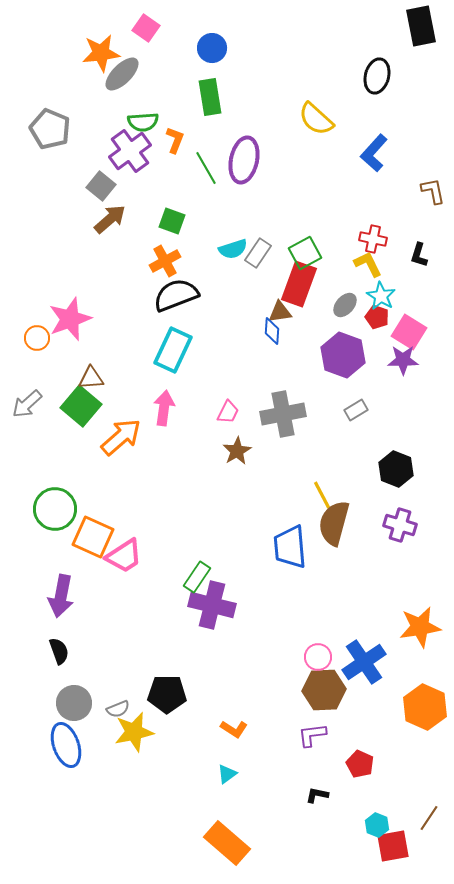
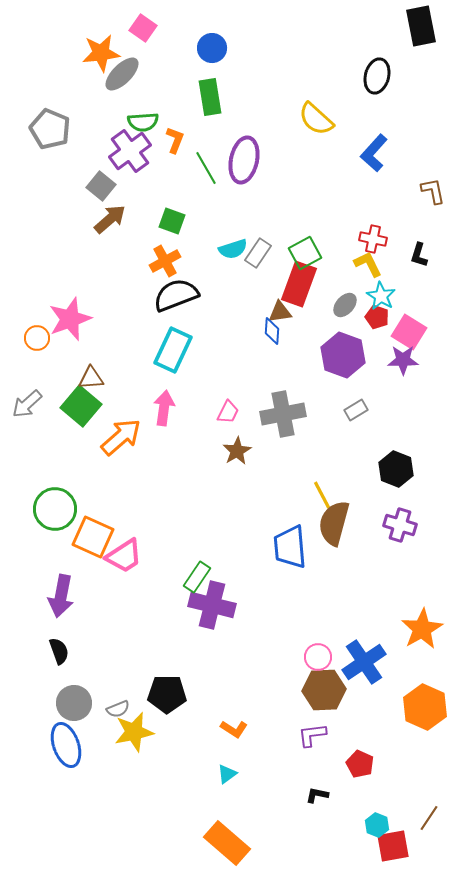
pink square at (146, 28): moved 3 px left
orange star at (420, 627): moved 2 px right, 2 px down; rotated 21 degrees counterclockwise
